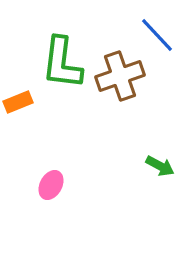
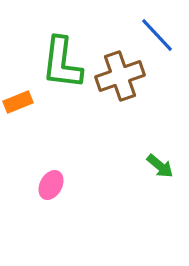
green arrow: rotated 12 degrees clockwise
